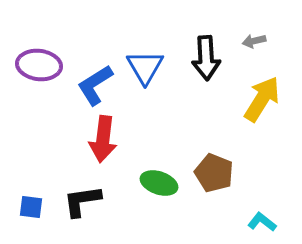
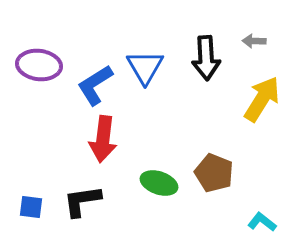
gray arrow: rotated 15 degrees clockwise
